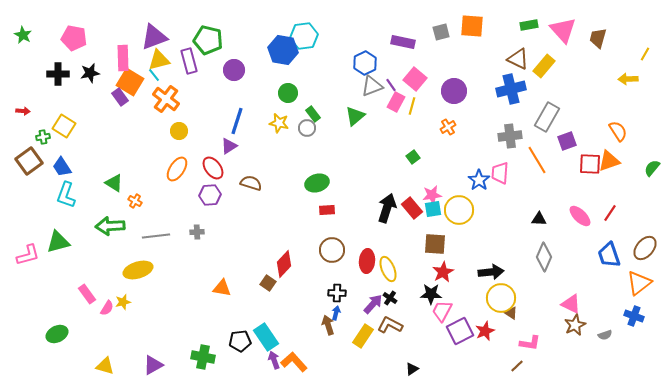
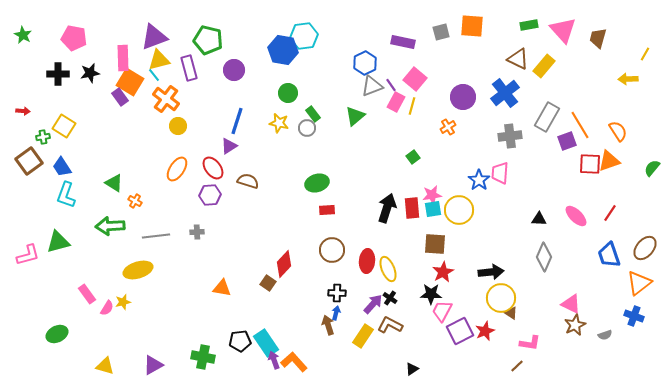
purple rectangle at (189, 61): moved 7 px down
blue cross at (511, 89): moved 6 px left, 4 px down; rotated 24 degrees counterclockwise
purple circle at (454, 91): moved 9 px right, 6 px down
yellow circle at (179, 131): moved 1 px left, 5 px up
orange line at (537, 160): moved 43 px right, 35 px up
brown semicircle at (251, 183): moved 3 px left, 2 px up
red rectangle at (412, 208): rotated 35 degrees clockwise
pink ellipse at (580, 216): moved 4 px left
cyan rectangle at (266, 337): moved 6 px down
